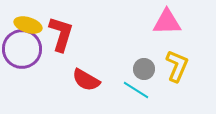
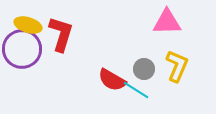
red semicircle: moved 26 px right
